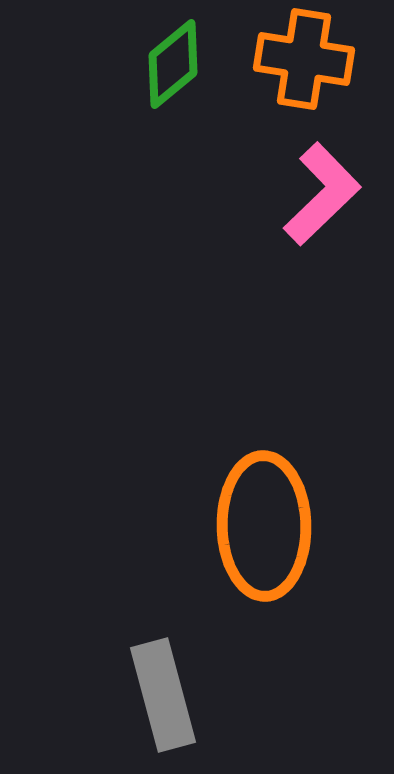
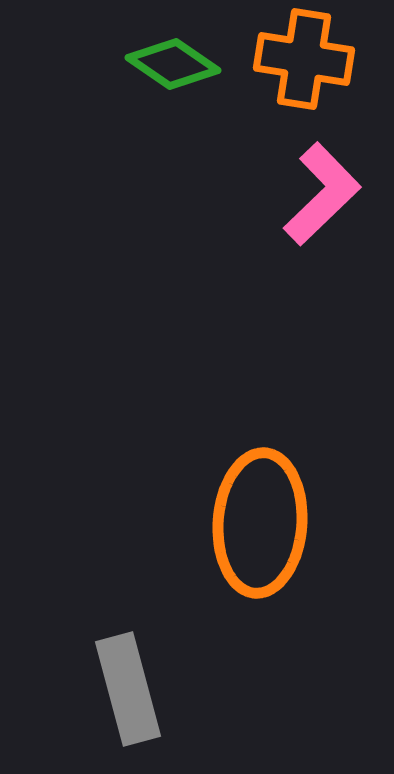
green diamond: rotated 74 degrees clockwise
orange ellipse: moved 4 px left, 3 px up; rotated 5 degrees clockwise
gray rectangle: moved 35 px left, 6 px up
